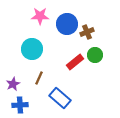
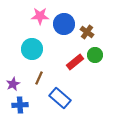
blue circle: moved 3 px left
brown cross: rotated 32 degrees counterclockwise
